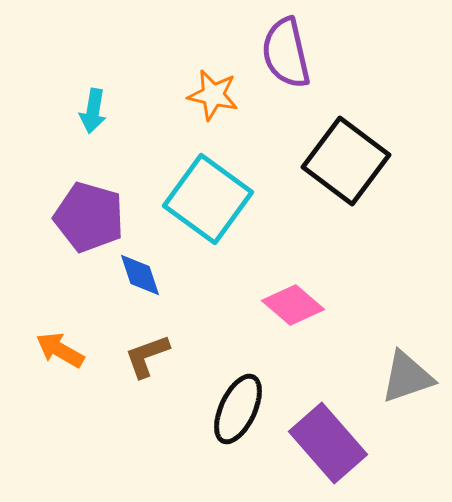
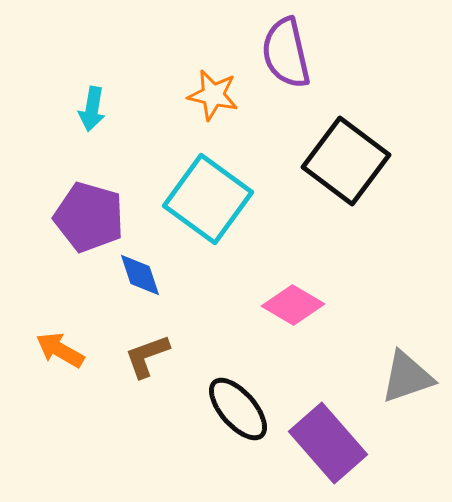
cyan arrow: moved 1 px left, 2 px up
pink diamond: rotated 10 degrees counterclockwise
black ellipse: rotated 66 degrees counterclockwise
